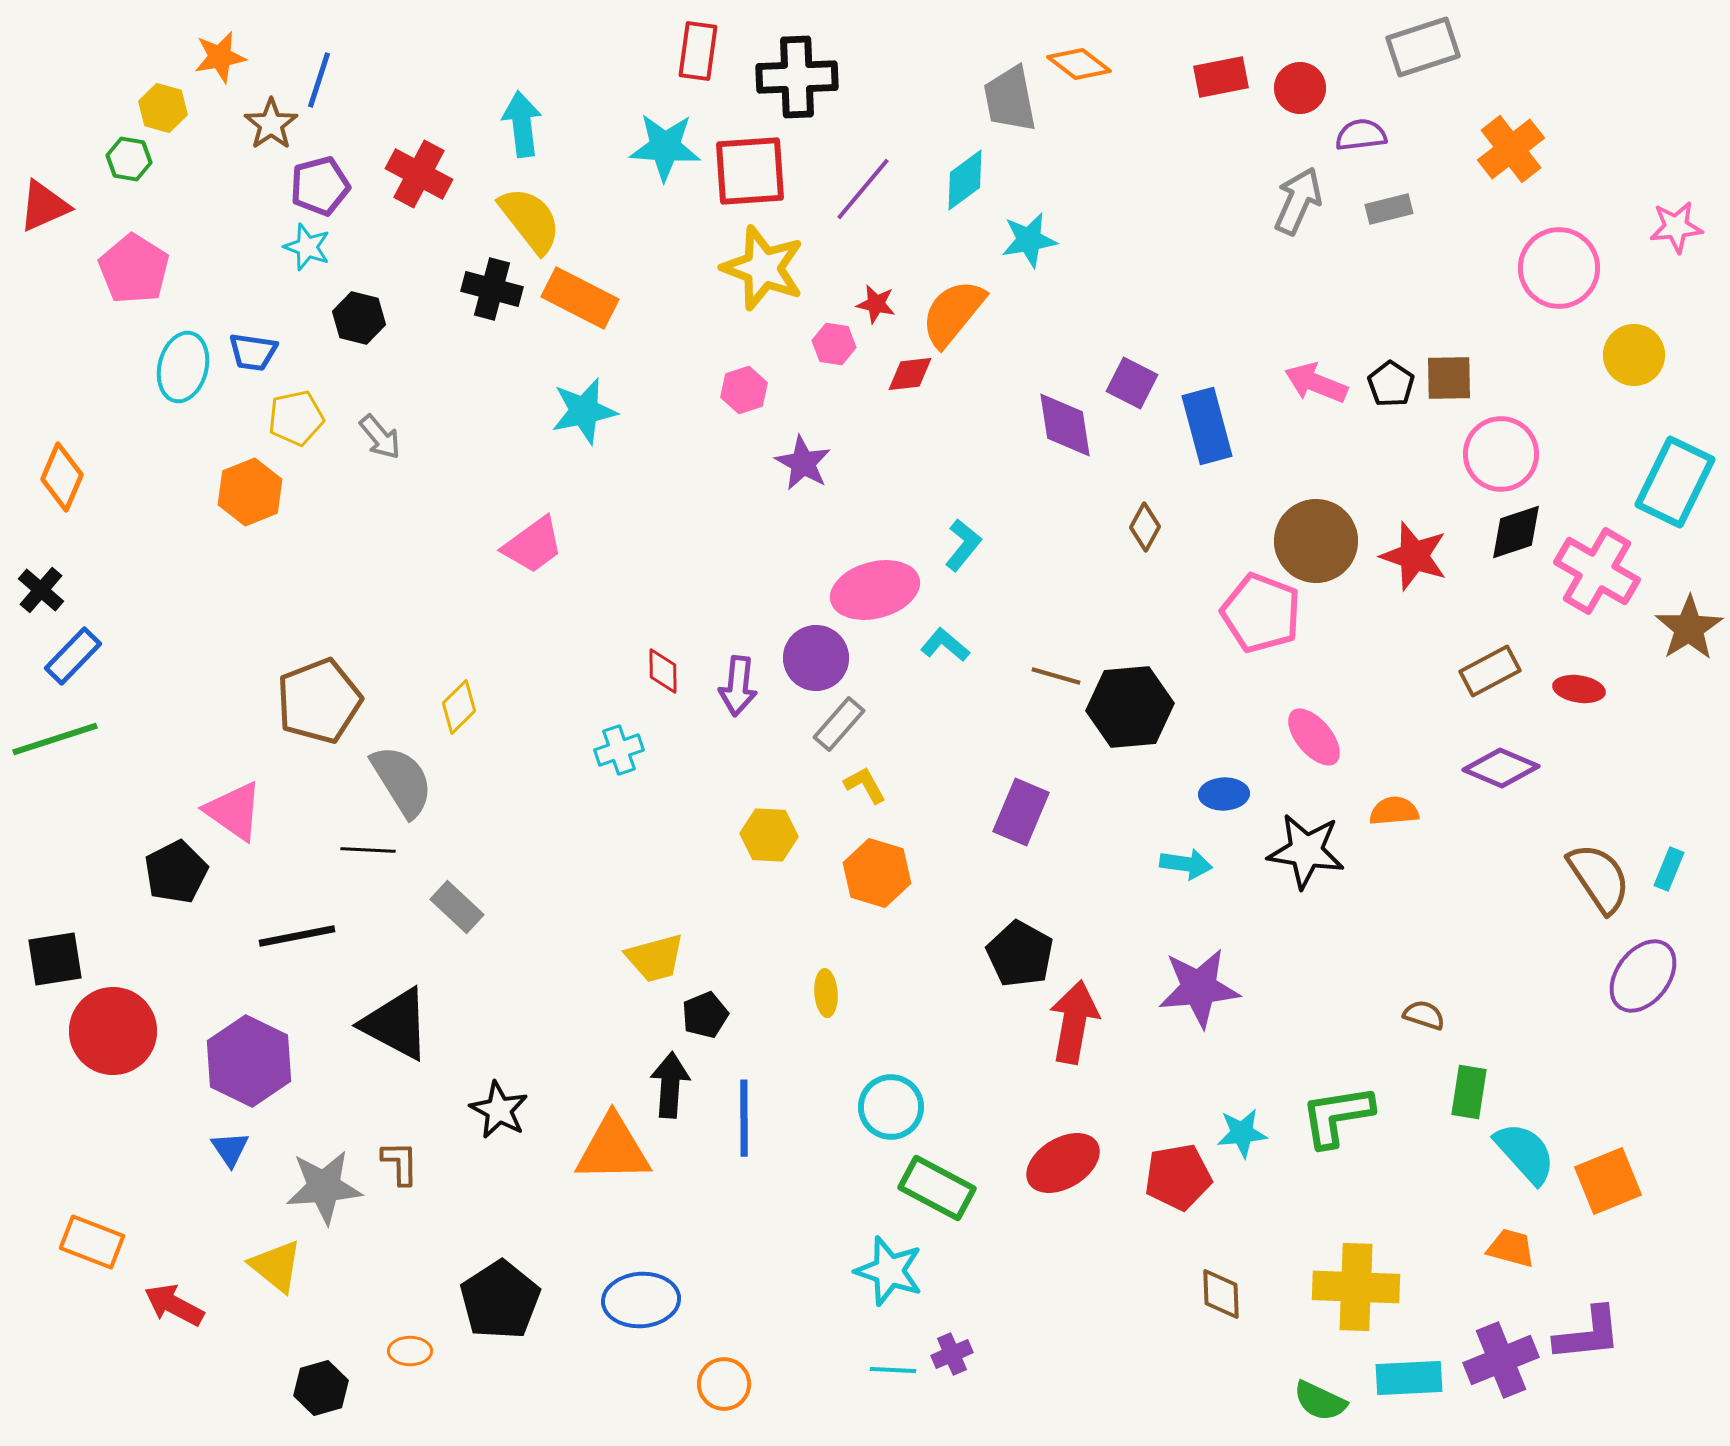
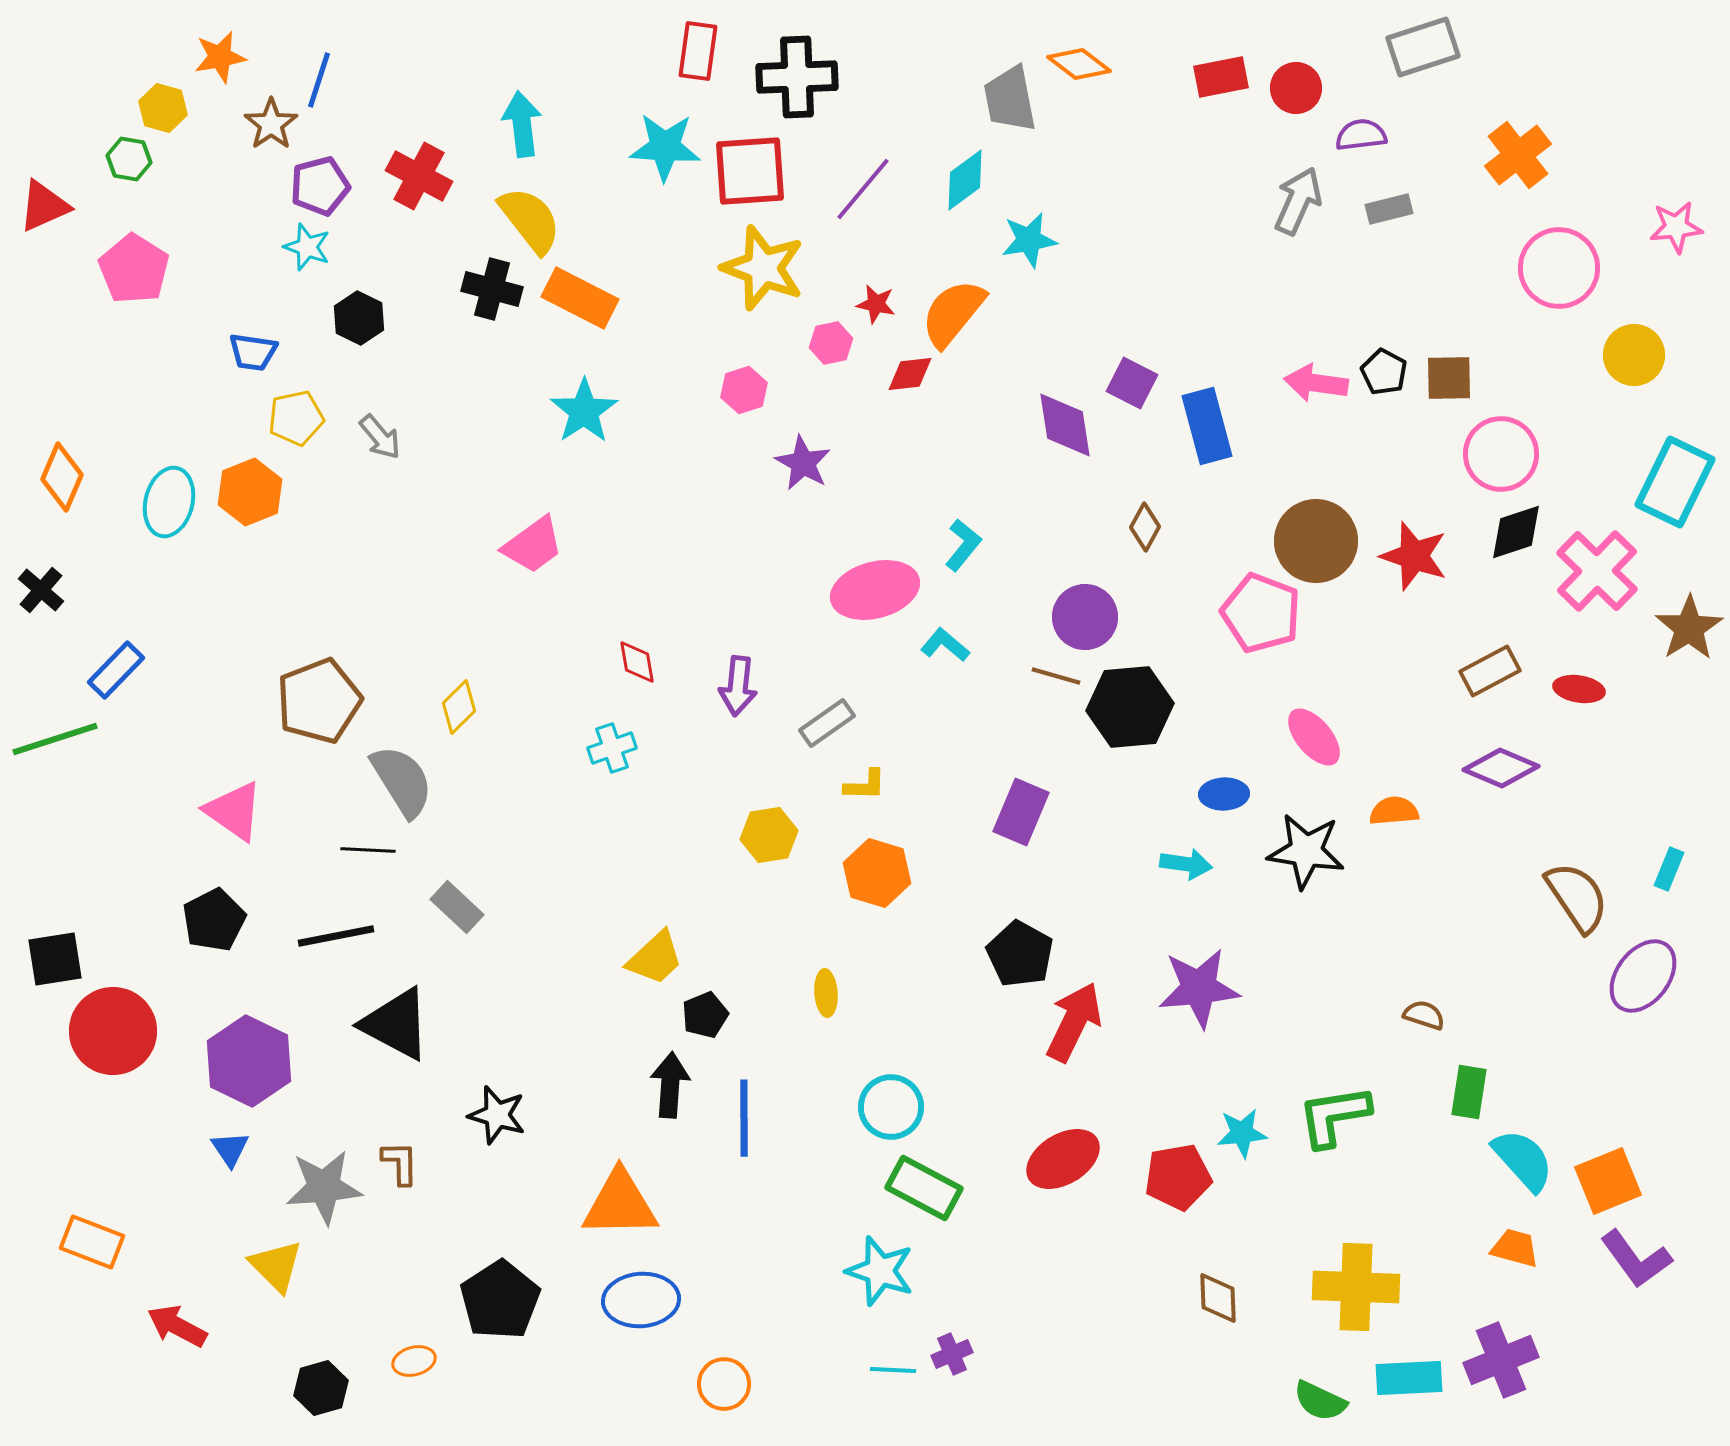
red circle at (1300, 88): moved 4 px left
orange cross at (1511, 149): moved 7 px right, 6 px down
red cross at (419, 174): moved 2 px down
black hexagon at (359, 318): rotated 12 degrees clockwise
pink hexagon at (834, 344): moved 3 px left, 1 px up; rotated 21 degrees counterclockwise
cyan ellipse at (183, 367): moved 14 px left, 135 px down
pink arrow at (1316, 383): rotated 14 degrees counterclockwise
black pentagon at (1391, 384): moved 7 px left, 12 px up; rotated 6 degrees counterclockwise
cyan star at (584, 411): rotated 22 degrees counterclockwise
pink cross at (1597, 571): rotated 14 degrees clockwise
blue rectangle at (73, 656): moved 43 px right, 14 px down
purple circle at (816, 658): moved 269 px right, 41 px up
red diamond at (663, 671): moved 26 px left, 9 px up; rotated 9 degrees counterclockwise
gray rectangle at (839, 724): moved 12 px left, 1 px up; rotated 14 degrees clockwise
cyan cross at (619, 750): moved 7 px left, 2 px up
yellow L-shape at (865, 785): rotated 120 degrees clockwise
yellow hexagon at (769, 835): rotated 12 degrees counterclockwise
black pentagon at (176, 872): moved 38 px right, 48 px down
brown semicircle at (1599, 878): moved 22 px left, 19 px down
black line at (297, 936): moved 39 px right
yellow trapezoid at (655, 958): rotated 28 degrees counterclockwise
red arrow at (1074, 1022): rotated 16 degrees clockwise
black star at (499, 1110): moved 2 px left, 5 px down; rotated 12 degrees counterclockwise
green L-shape at (1337, 1116): moved 3 px left
orange triangle at (613, 1149): moved 7 px right, 55 px down
cyan semicircle at (1525, 1153): moved 2 px left, 7 px down
red ellipse at (1063, 1163): moved 4 px up
green rectangle at (937, 1188): moved 13 px left
orange trapezoid at (1511, 1248): moved 4 px right
yellow triangle at (276, 1266): rotated 6 degrees clockwise
cyan star at (889, 1271): moved 9 px left
brown diamond at (1221, 1294): moved 3 px left, 4 px down
red arrow at (174, 1305): moved 3 px right, 21 px down
purple L-shape at (1588, 1334): moved 48 px right, 75 px up; rotated 60 degrees clockwise
orange ellipse at (410, 1351): moved 4 px right, 10 px down; rotated 15 degrees counterclockwise
